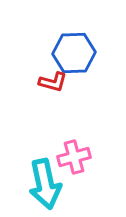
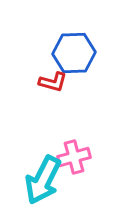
cyan arrow: moved 2 px left, 4 px up; rotated 39 degrees clockwise
